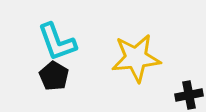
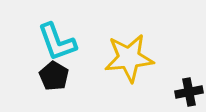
yellow star: moved 7 px left
black cross: moved 3 px up
